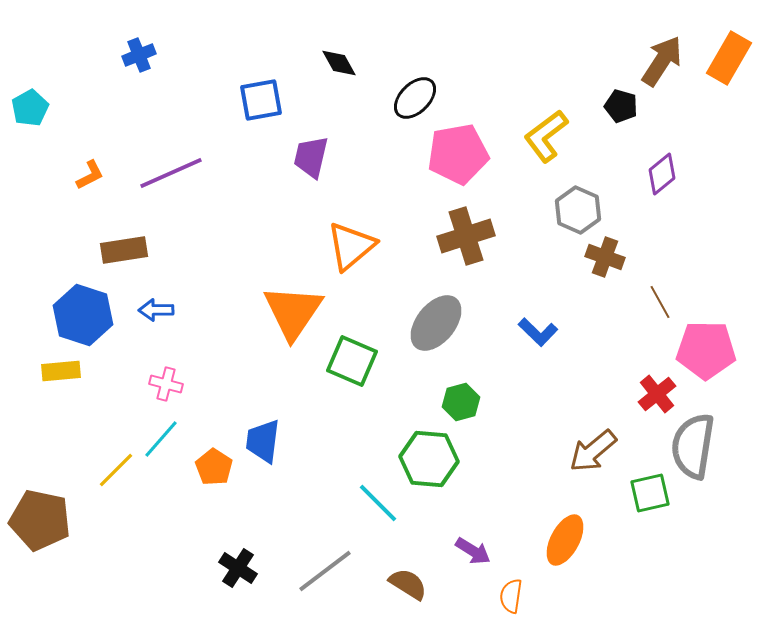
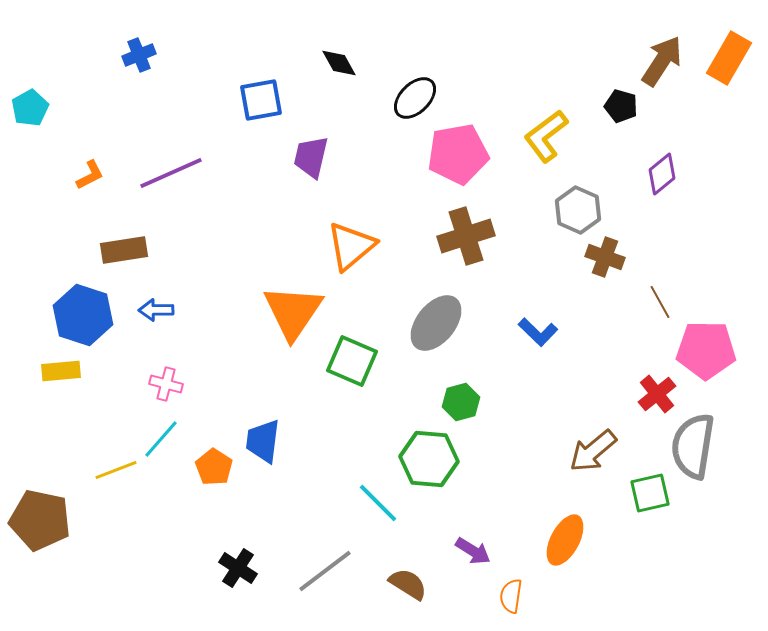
yellow line at (116, 470): rotated 24 degrees clockwise
